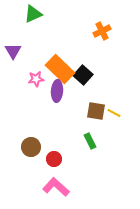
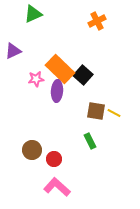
orange cross: moved 5 px left, 10 px up
purple triangle: rotated 36 degrees clockwise
brown circle: moved 1 px right, 3 px down
pink L-shape: moved 1 px right
